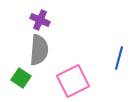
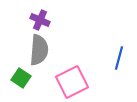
pink square: moved 1 px left, 1 px down
